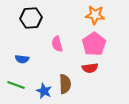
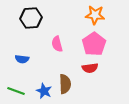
green line: moved 6 px down
